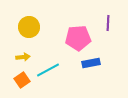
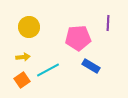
blue rectangle: moved 3 px down; rotated 42 degrees clockwise
